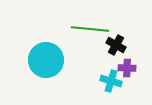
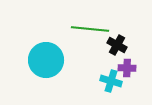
black cross: moved 1 px right
